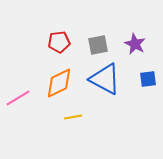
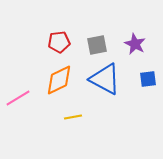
gray square: moved 1 px left
orange diamond: moved 3 px up
